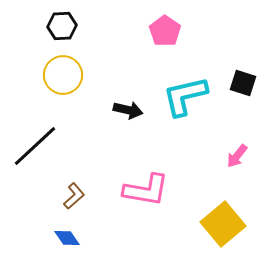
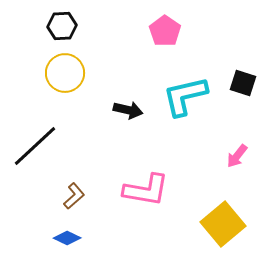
yellow circle: moved 2 px right, 2 px up
blue diamond: rotated 28 degrees counterclockwise
